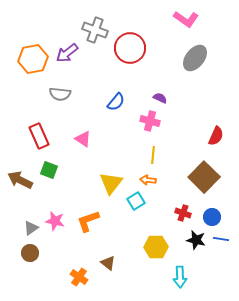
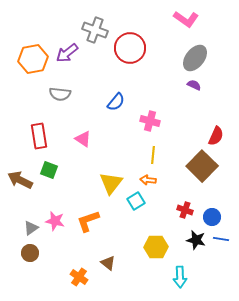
purple semicircle: moved 34 px right, 13 px up
red rectangle: rotated 15 degrees clockwise
brown square: moved 2 px left, 11 px up
red cross: moved 2 px right, 3 px up
